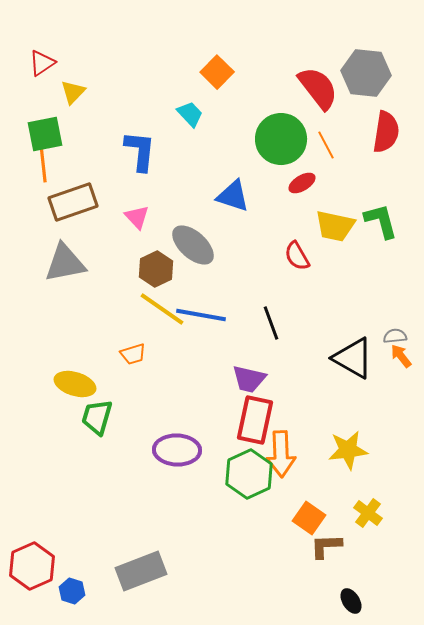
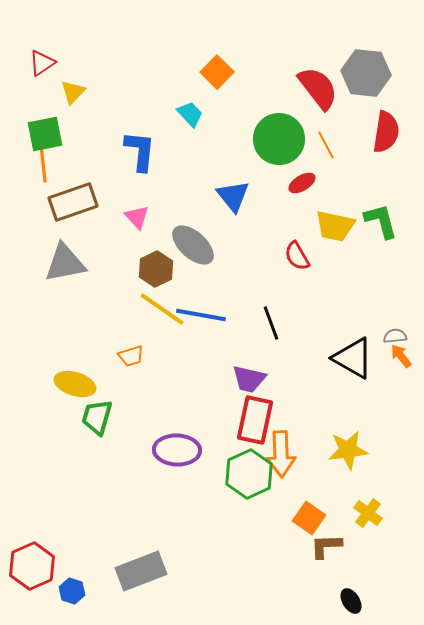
green circle at (281, 139): moved 2 px left
blue triangle at (233, 196): rotated 33 degrees clockwise
orange trapezoid at (133, 354): moved 2 px left, 2 px down
